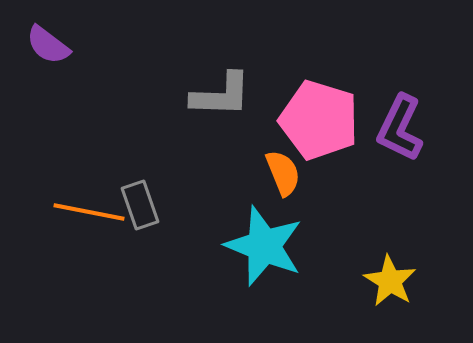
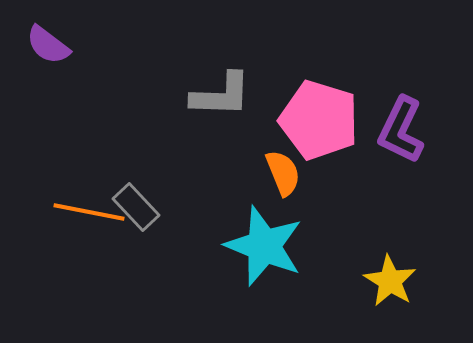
purple L-shape: moved 1 px right, 2 px down
gray rectangle: moved 4 px left, 2 px down; rotated 24 degrees counterclockwise
